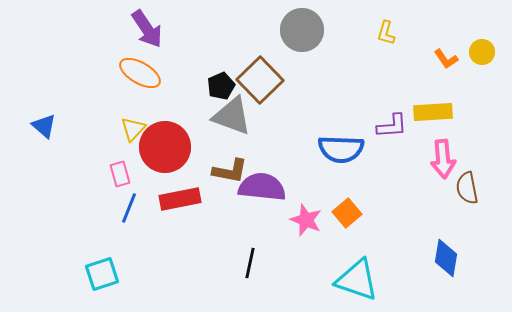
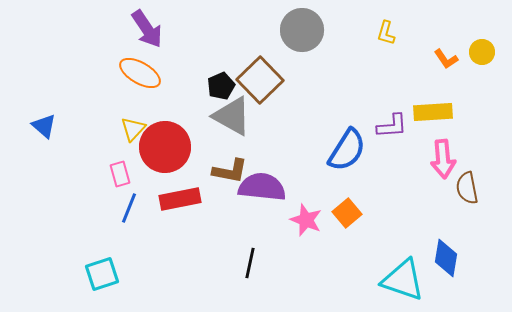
gray triangle: rotated 9 degrees clockwise
blue semicircle: moved 6 px right, 1 px down; rotated 60 degrees counterclockwise
cyan triangle: moved 46 px right
